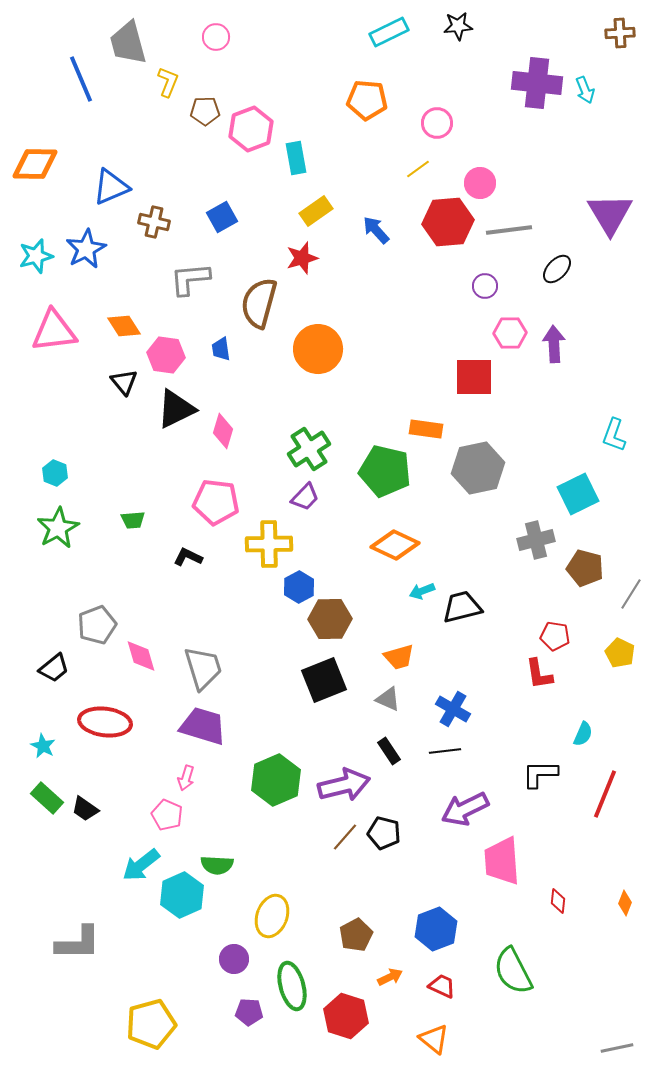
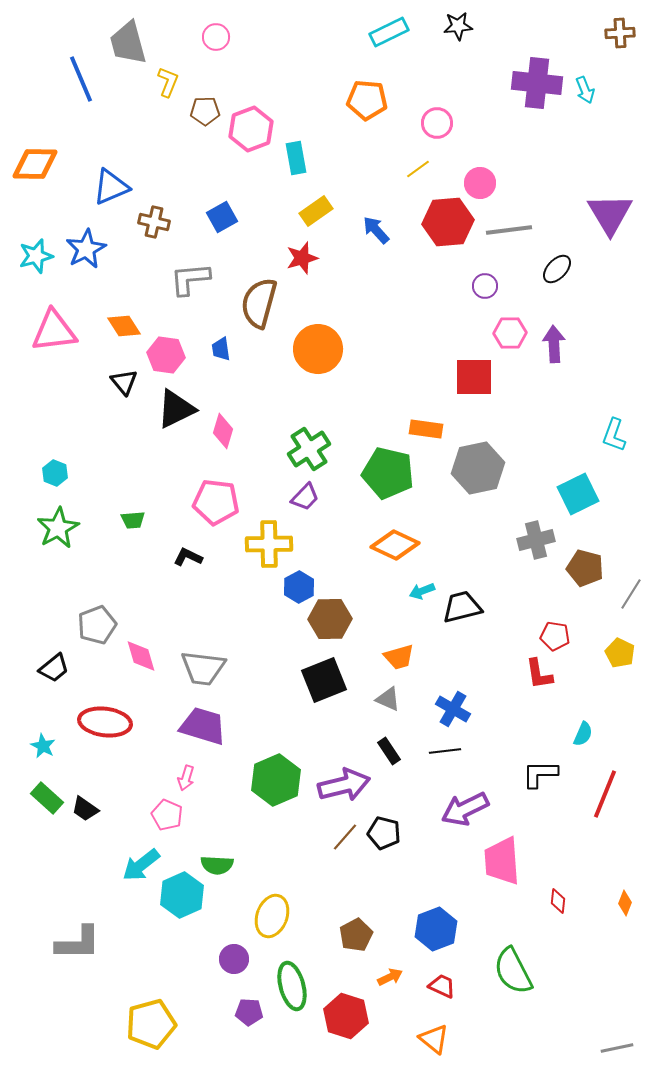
green pentagon at (385, 471): moved 3 px right, 2 px down
gray trapezoid at (203, 668): rotated 114 degrees clockwise
